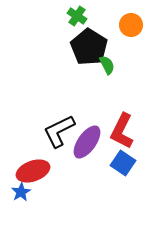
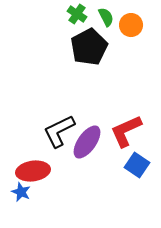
green cross: moved 2 px up
black pentagon: rotated 12 degrees clockwise
green semicircle: moved 1 px left, 48 px up
red L-shape: moved 4 px right; rotated 39 degrees clockwise
blue square: moved 14 px right, 2 px down
red ellipse: rotated 12 degrees clockwise
blue star: rotated 18 degrees counterclockwise
